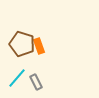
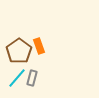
brown pentagon: moved 3 px left, 7 px down; rotated 20 degrees clockwise
gray rectangle: moved 4 px left, 4 px up; rotated 42 degrees clockwise
